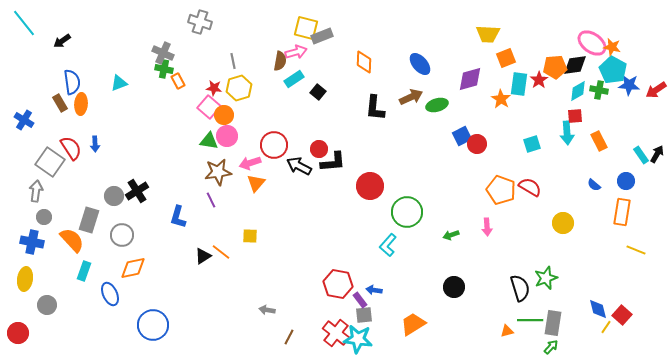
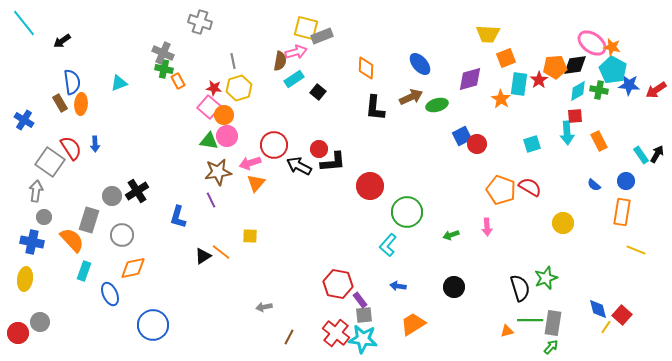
orange diamond at (364, 62): moved 2 px right, 6 px down
gray circle at (114, 196): moved 2 px left
blue arrow at (374, 290): moved 24 px right, 4 px up
gray circle at (47, 305): moved 7 px left, 17 px down
gray arrow at (267, 310): moved 3 px left, 3 px up; rotated 21 degrees counterclockwise
cyan star at (358, 339): moved 5 px right
